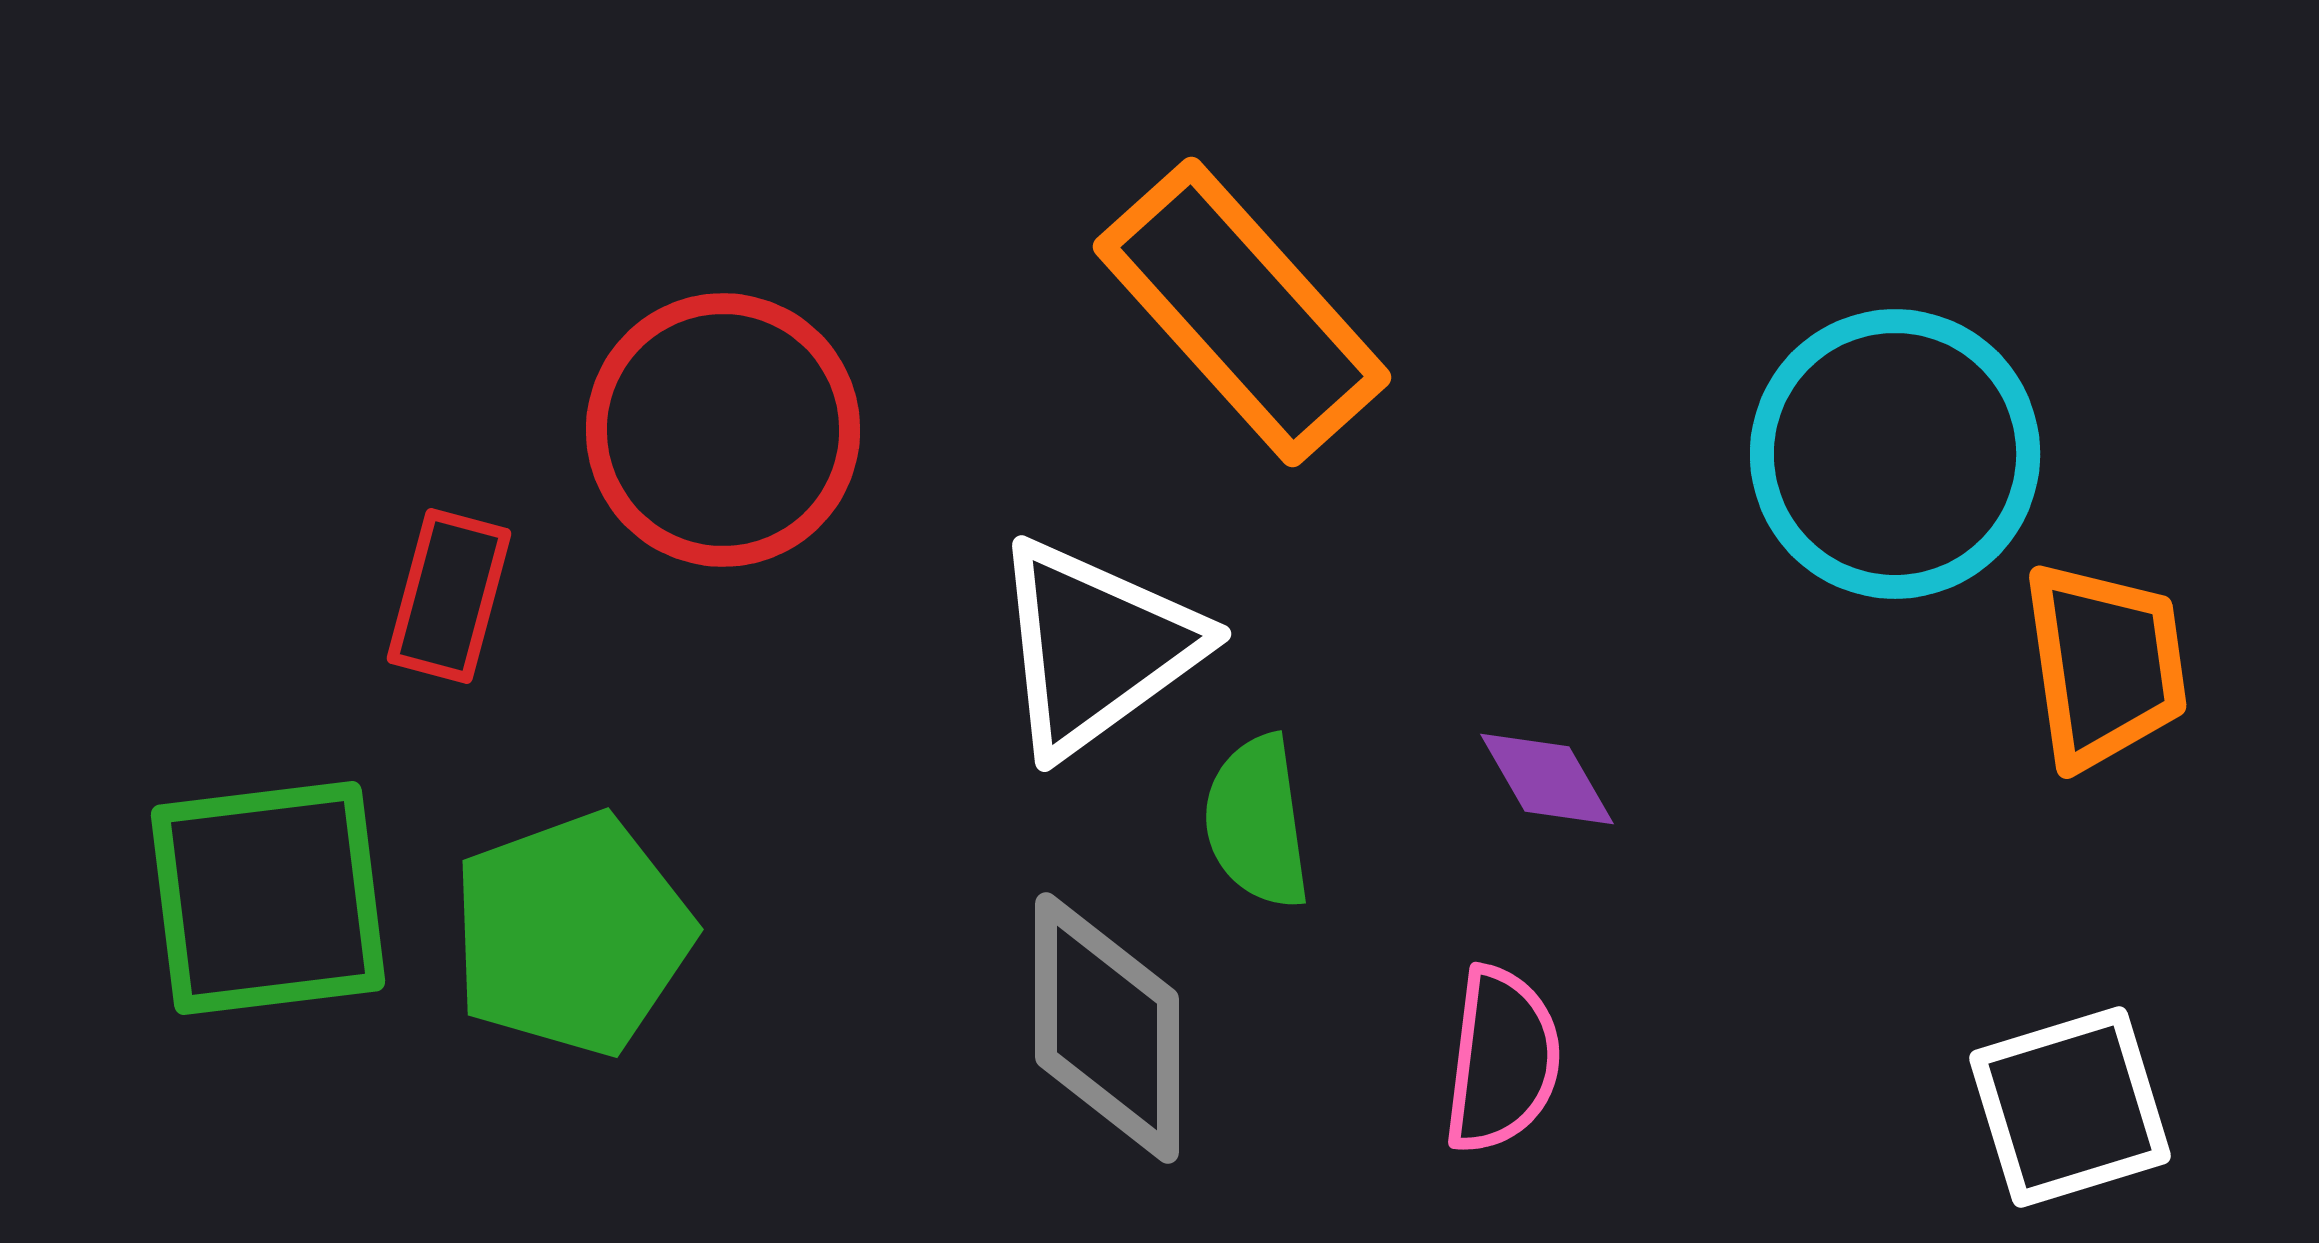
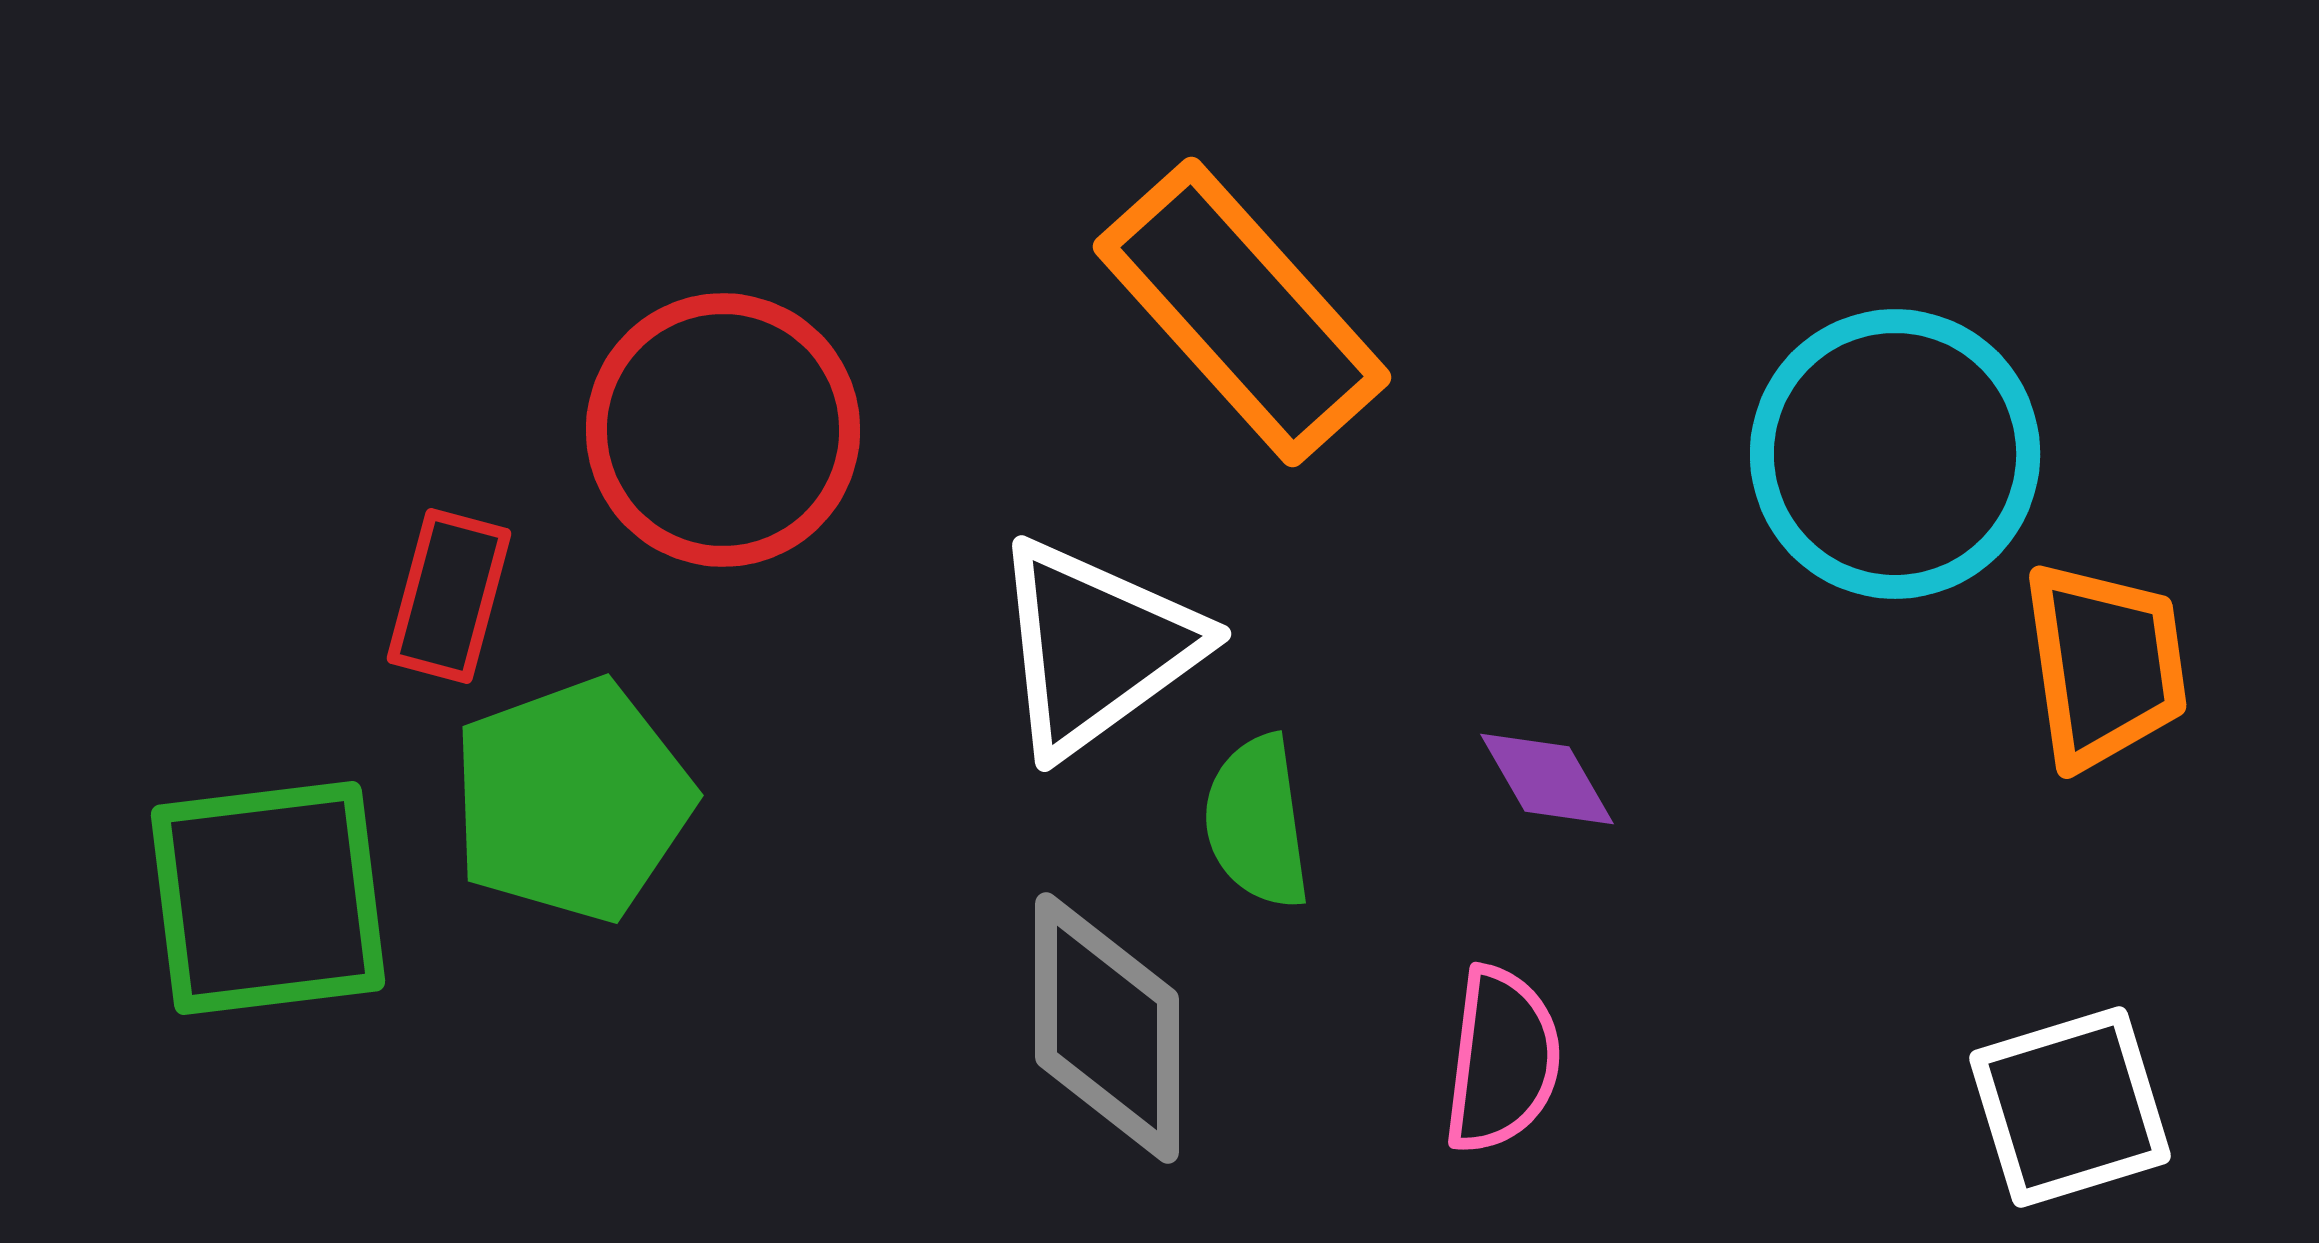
green pentagon: moved 134 px up
